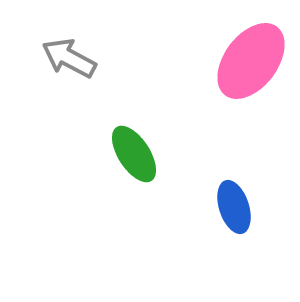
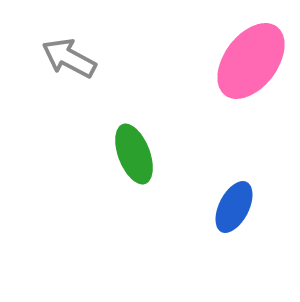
green ellipse: rotated 12 degrees clockwise
blue ellipse: rotated 45 degrees clockwise
